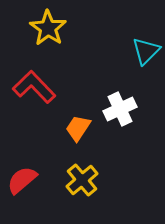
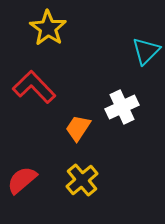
white cross: moved 2 px right, 2 px up
